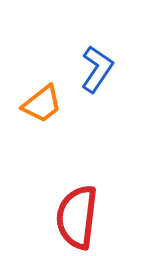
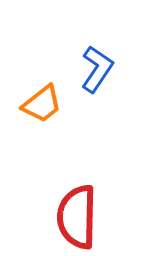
red semicircle: rotated 6 degrees counterclockwise
